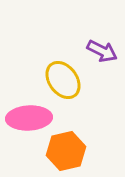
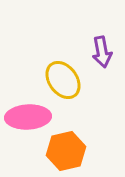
purple arrow: moved 1 px down; rotated 52 degrees clockwise
pink ellipse: moved 1 px left, 1 px up
